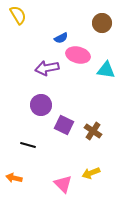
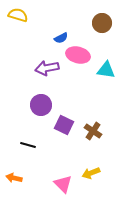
yellow semicircle: rotated 42 degrees counterclockwise
